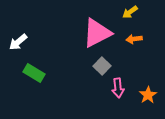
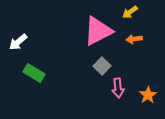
pink triangle: moved 1 px right, 2 px up
